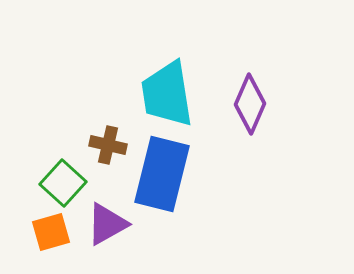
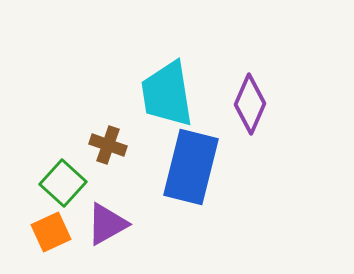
brown cross: rotated 6 degrees clockwise
blue rectangle: moved 29 px right, 7 px up
orange square: rotated 9 degrees counterclockwise
